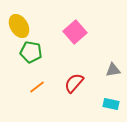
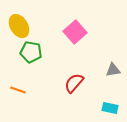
orange line: moved 19 px left, 3 px down; rotated 56 degrees clockwise
cyan rectangle: moved 1 px left, 4 px down
